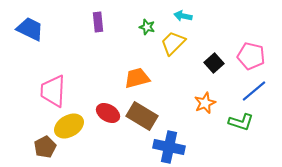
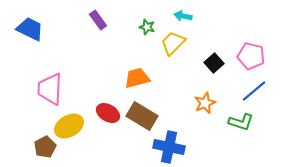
purple rectangle: moved 2 px up; rotated 30 degrees counterclockwise
pink trapezoid: moved 3 px left, 2 px up
